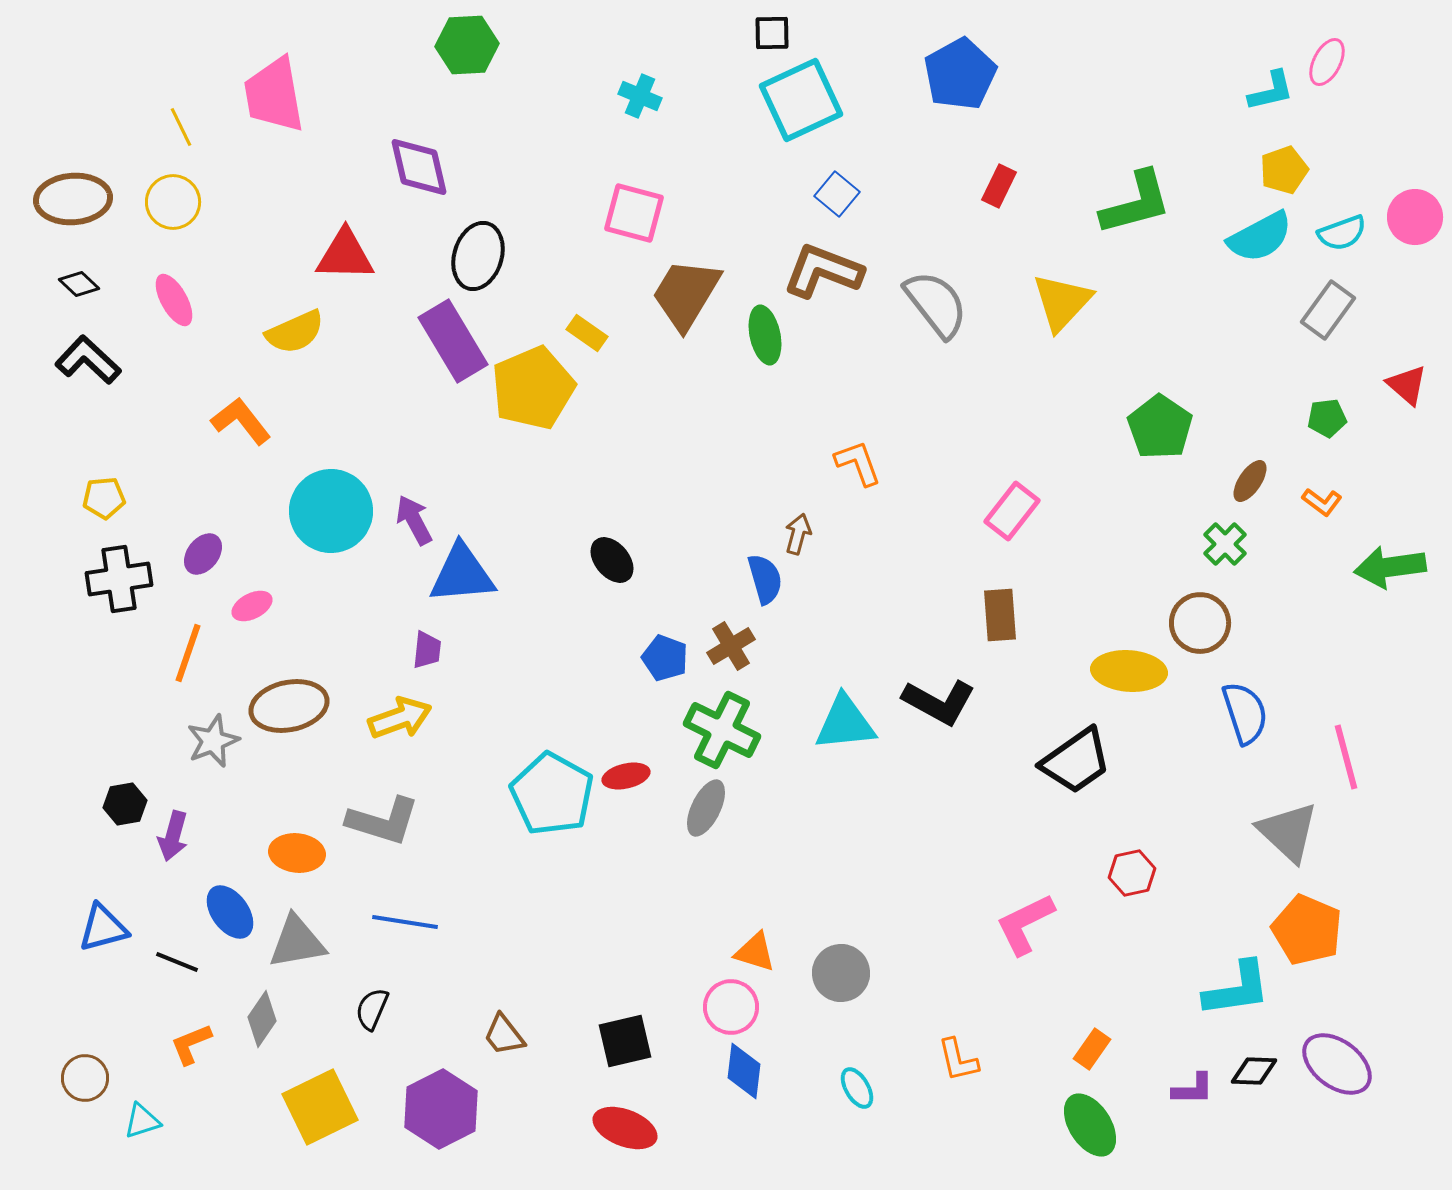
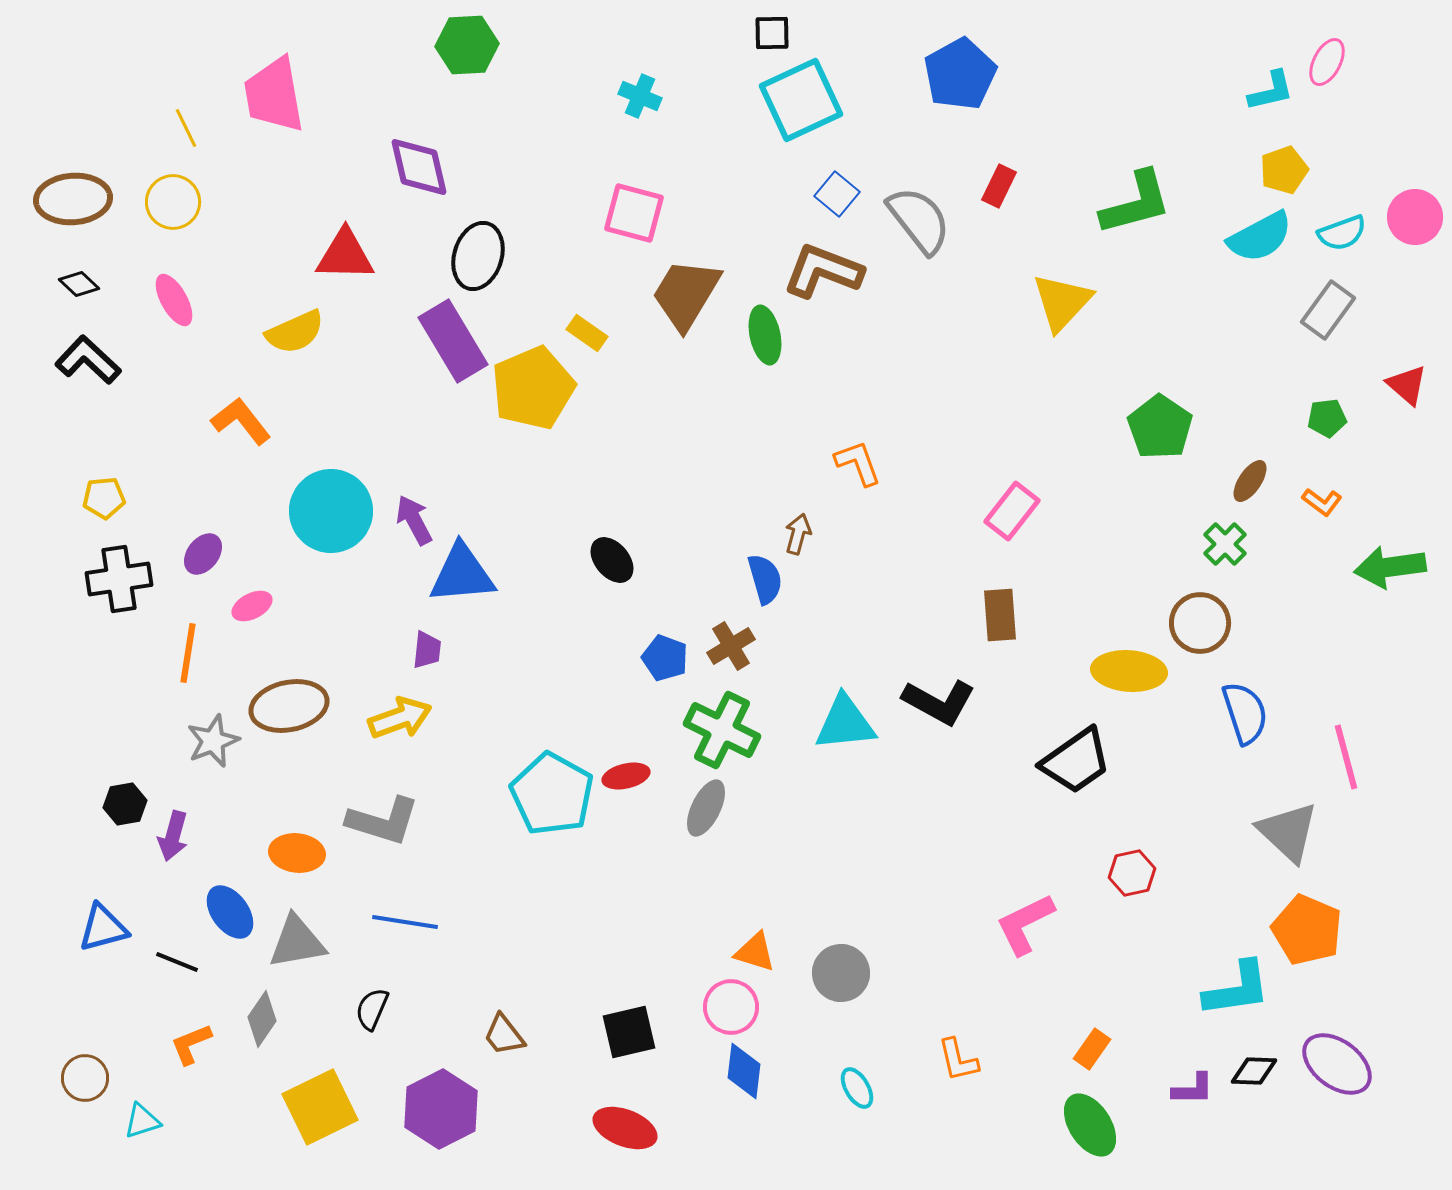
yellow line at (181, 127): moved 5 px right, 1 px down
gray semicircle at (936, 304): moved 17 px left, 84 px up
orange line at (188, 653): rotated 10 degrees counterclockwise
black square at (625, 1041): moved 4 px right, 9 px up
